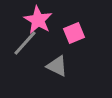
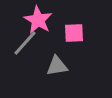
pink square: rotated 20 degrees clockwise
gray triangle: rotated 35 degrees counterclockwise
